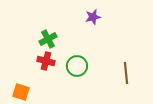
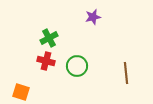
green cross: moved 1 px right, 1 px up
